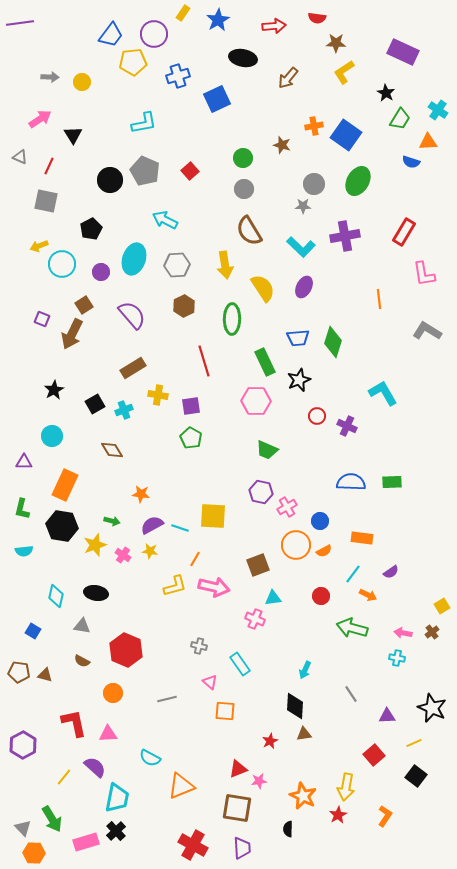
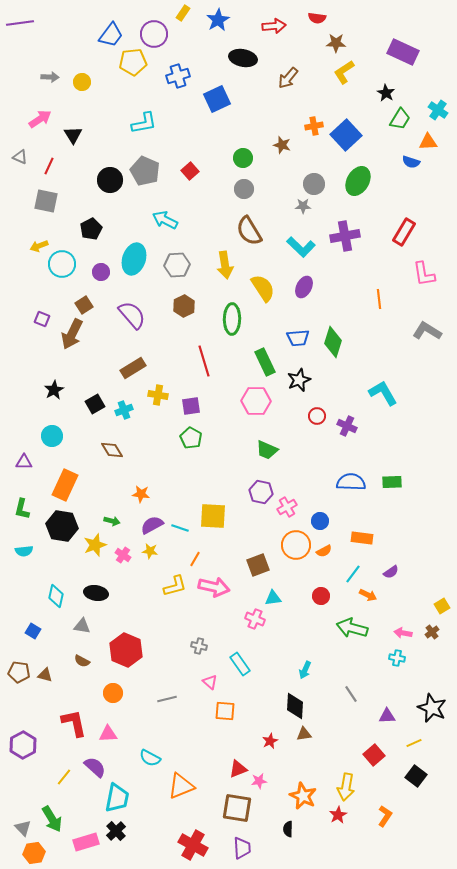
blue square at (346, 135): rotated 12 degrees clockwise
orange hexagon at (34, 853): rotated 10 degrees counterclockwise
